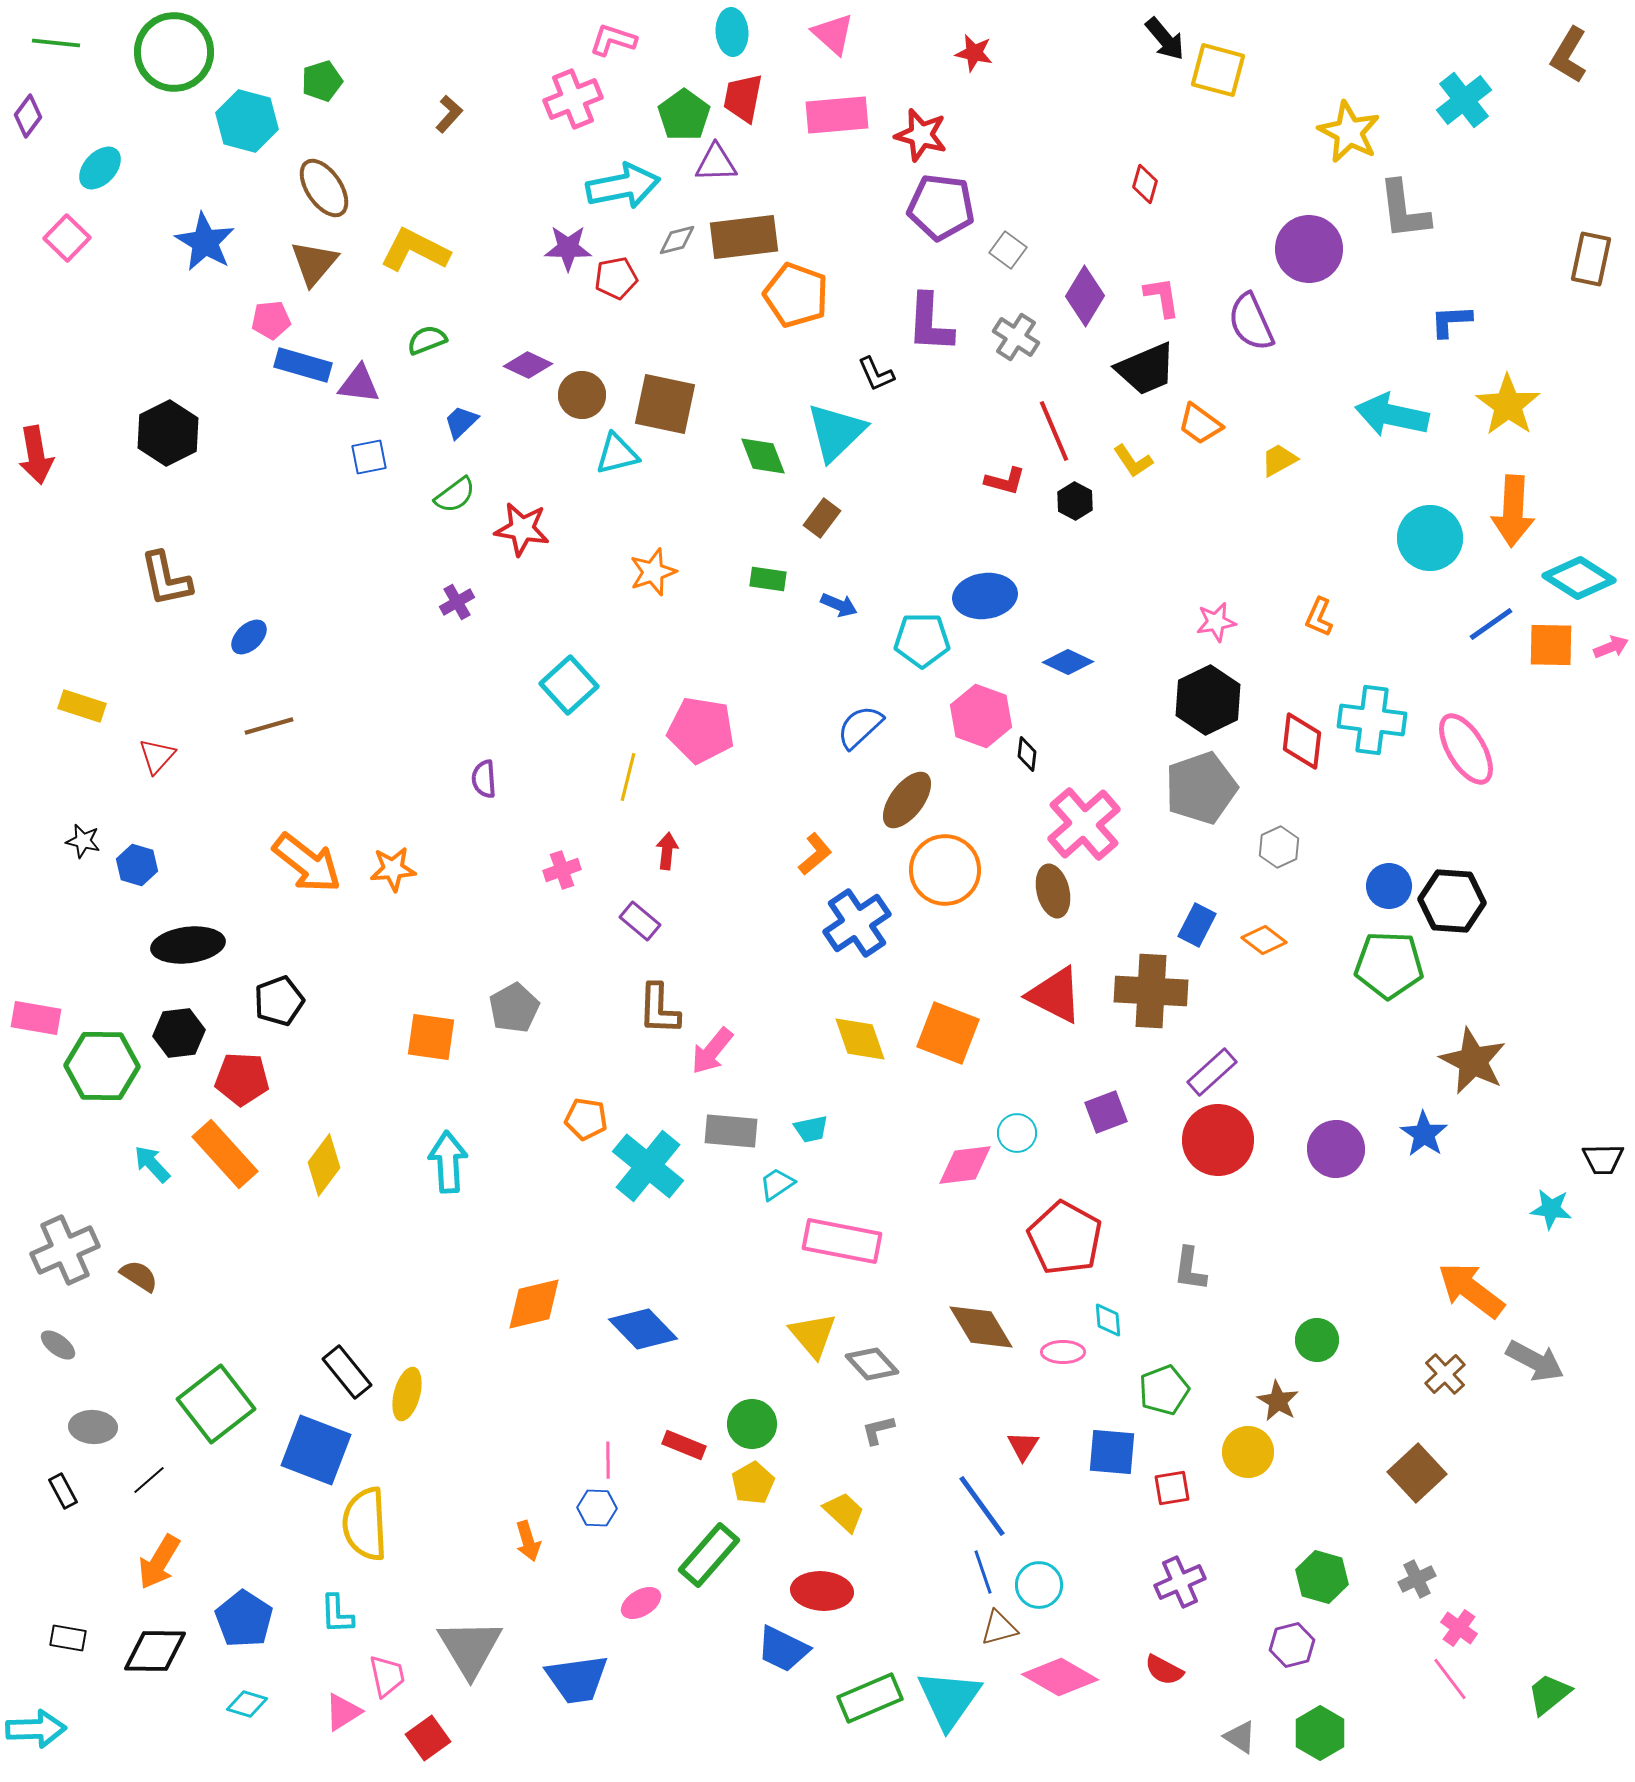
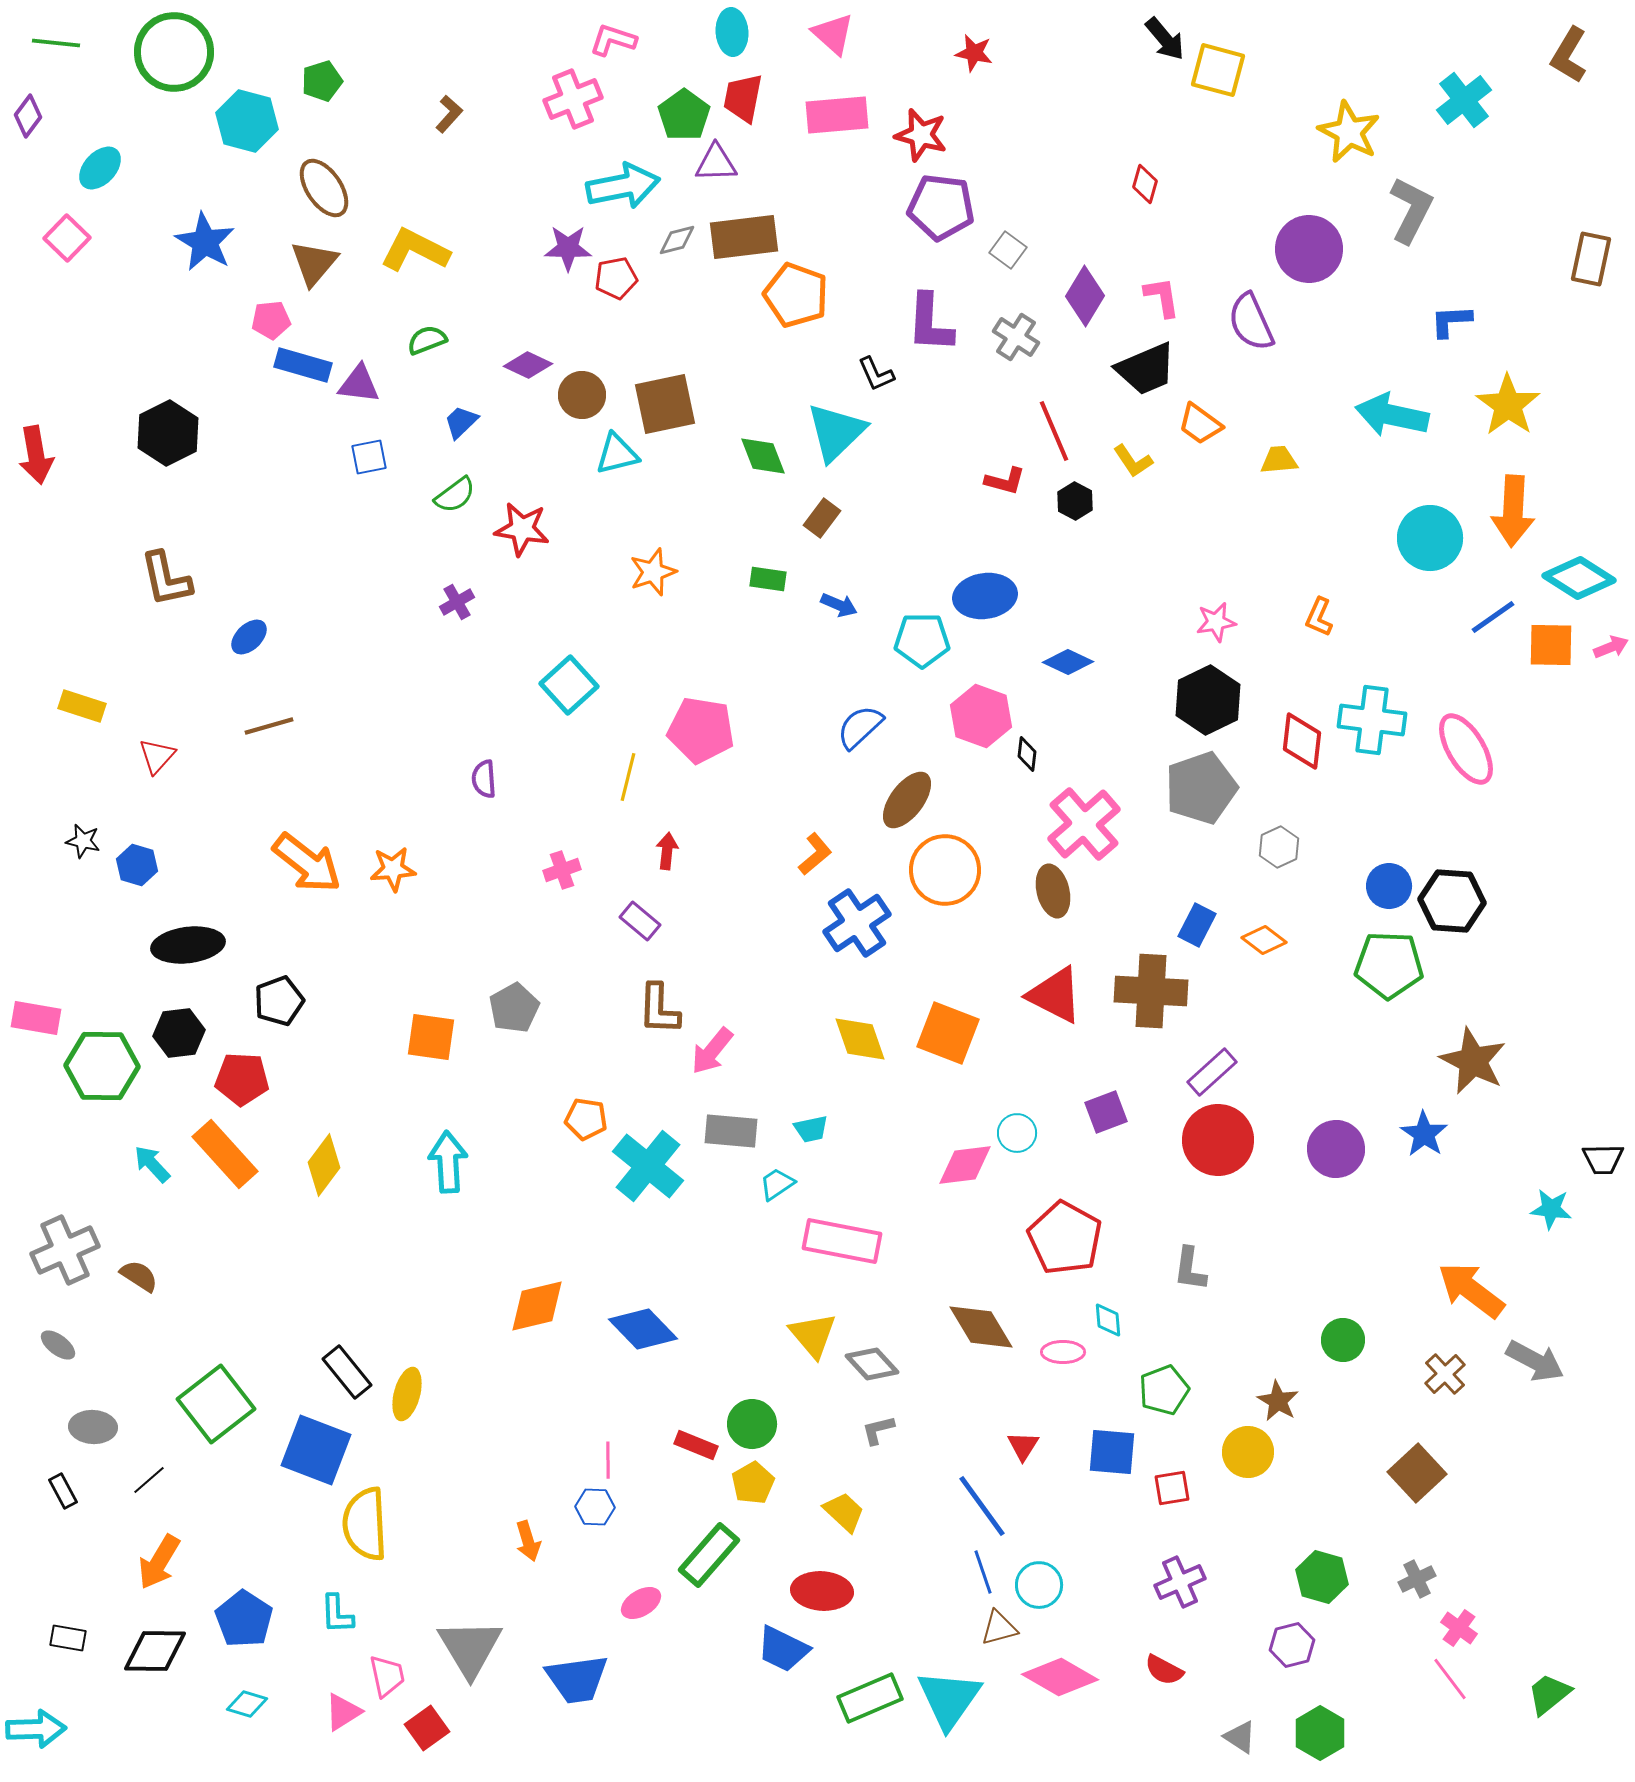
gray L-shape at (1404, 210): moved 7 px right; rotated 146 degrees counterclockwise
brown square at (665, 404): rotated 24 degrees counterclockwise
yellow trapezoid at (1279, 460): rotated 24 degrees clockwise
blue line at (1491, 624): moved 2 px right, 7 px up
orange diamond at (534, 1304): moved 3 px right, 2 px down
green circle at (1317, 1340): moved 26 px right
red rectangle at (684, 1445): moved 12 px right
blue hexagon at (597, 1508): moved 2 px left, 1 px up
red square at (428, 1738): moved 1 px left, 10 px up
